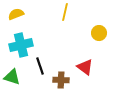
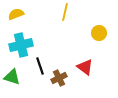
brown cross: moved 2 px left, 2 px up; rotated 28 degrees counterclockwise
